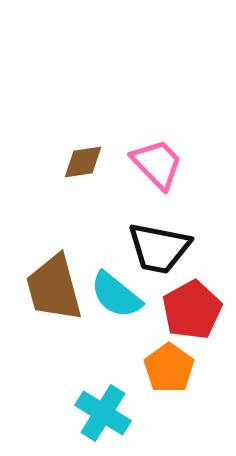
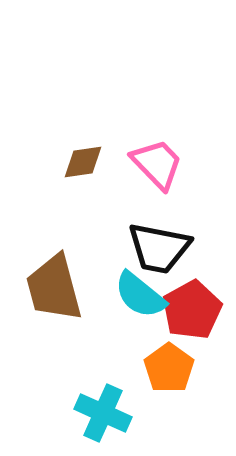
cyan semicircle: moved 24 px right
cyan cross: rotated 8 degrees counterclockwise
